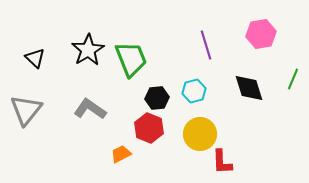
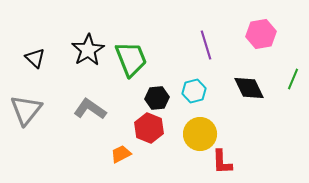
black diamond: rotated 8 degrees counterclockwise
